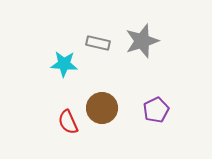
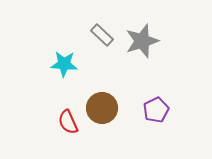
gray rectangle: moved 4 px right, 8 px up; rotated 30 degrees clockwise
